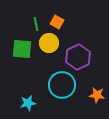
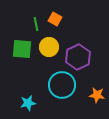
orange square: moved 2 px left, 3 px up
yellow circle: moved 4 px down
